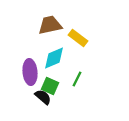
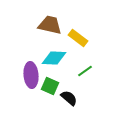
brown trapezoid: rotated 25 degrees clockwise
cyan diamond: rotated 25 degrees clockwise
purple ellipse: moved 1 px right, 3 px down
green line: moved 8 px right, 8 px up; rotated 28 degrees clockwise
black semicircle: moved 26 px right, 1 px down
